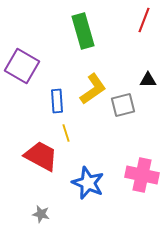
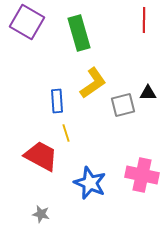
red line: rotated 20 degrees counterclockwise
green rectangle: moved 4 px left, 2 px down
purple square: moved 5 px right, 44 px up
black triangle: moved 13 px down
yellow L-shape: moved 6 px up
blue star: moved 2 px right
